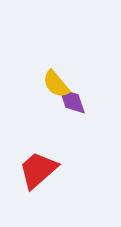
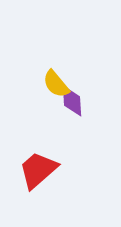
purple diamond: rotated 16 degrees clockwise
